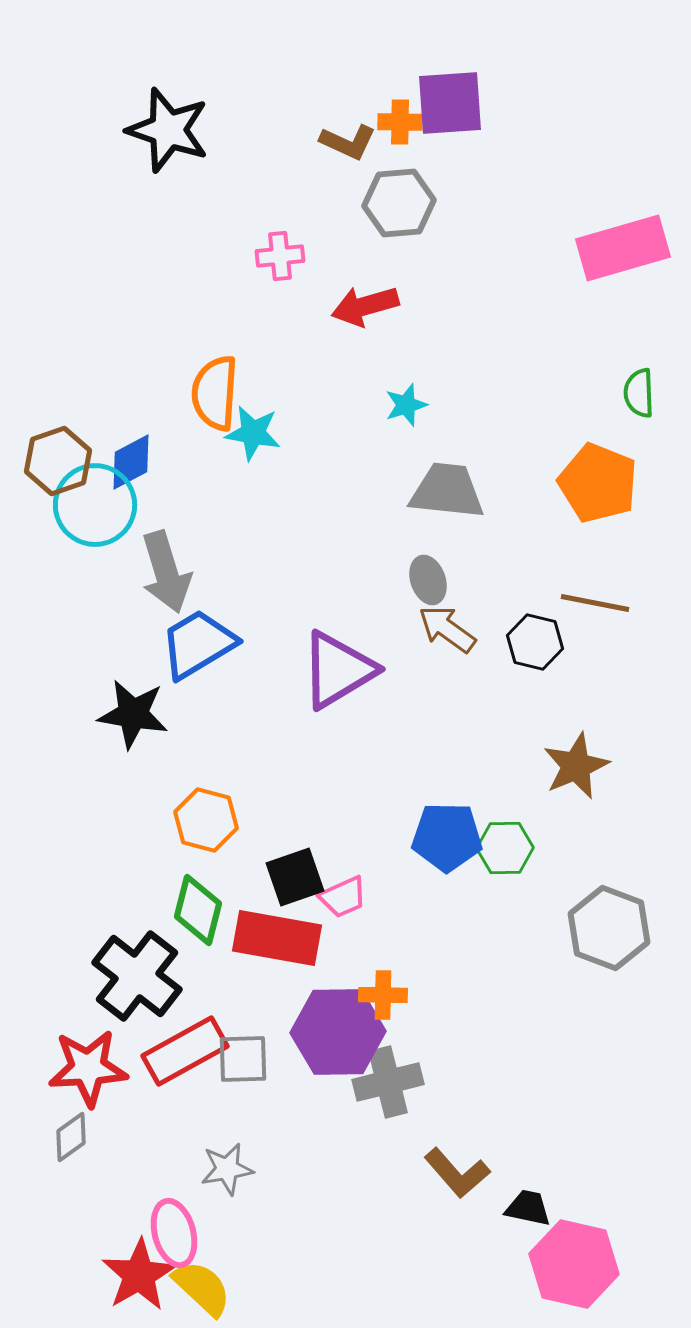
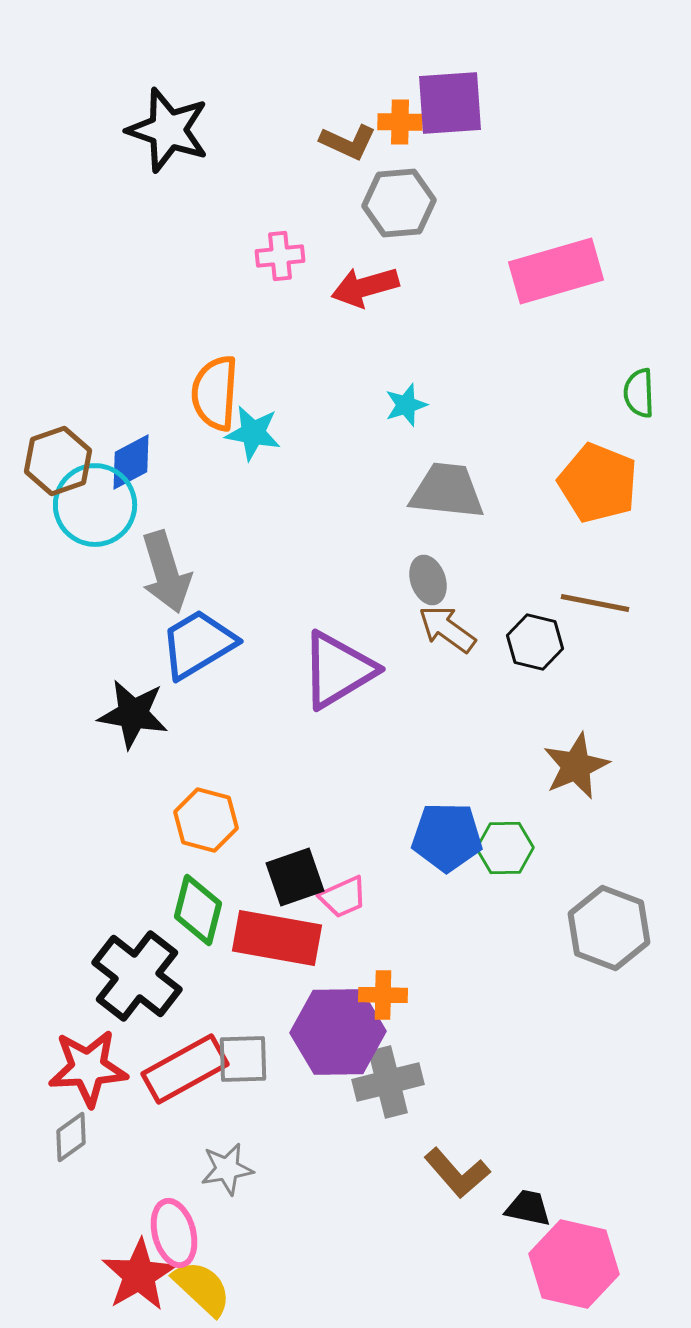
pink rectangle at (623, 248): moved 67 px left, 23 px down
red arrow at (365, 306): moved 19 px up
red rectangle at (185, 1051): moved 18 px down
